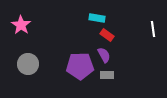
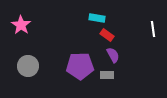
purple semicircle: moved 9 px right
gray circle: moved 2 px down
